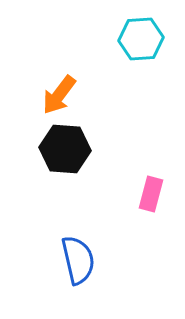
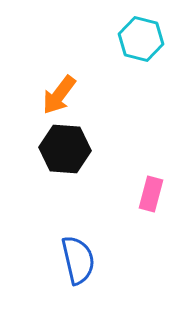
cyan hexagon: rotated 18 degrees clockwise
